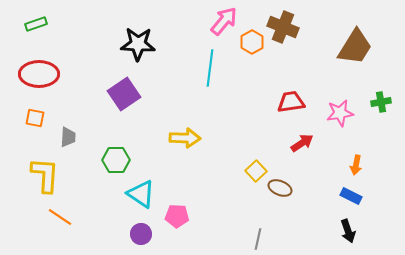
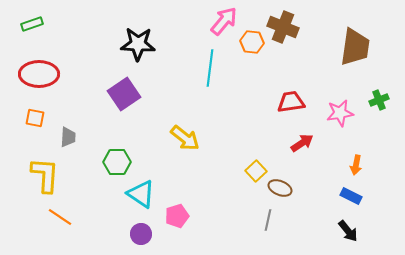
green rectangle: moved 4 px left
orange hexagon: rotated 25 degrees counterclockwise
brown trapezoid: rotated 24 degrees counterclockwise
green cross: moved 2 px left, 2 px up; rotated 12 degrees counterclockwise
yellow arrow: rotated 36 degrees clockwise
green hexagon: moved 1 px right, 2 px down
pink pentagon: rotated 20 degrees counterclockwise
black arrow: rotated 20 degrees counterclockwise
gray line: moved 10 px right, 19 px up
